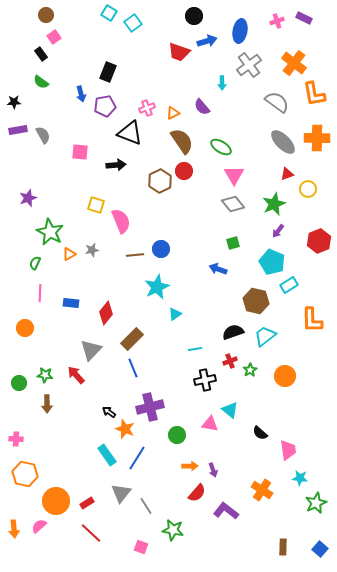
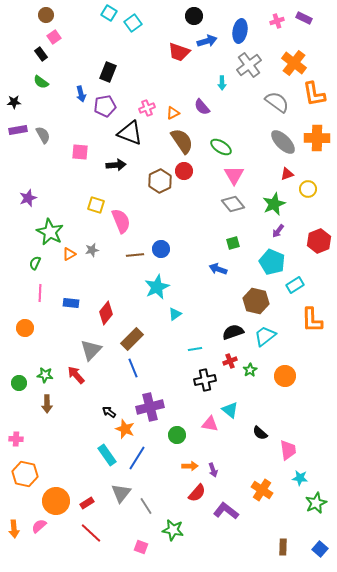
cyan rectangle at (289, 285): moved 6 px right
